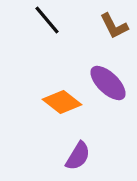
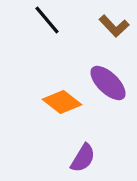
brown L-shape: rotated 16 degrees counterclockwise
purple semicircle: moved 5 px right, 2 px down
